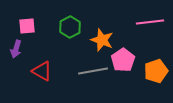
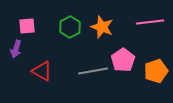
orange star: moved 13 px up
